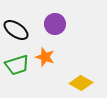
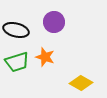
purple circle: moved 1 px left, 2 px up
black ellipse: rotated 20 degrees counterclockwise
green trapezoid: moved 3 px up
